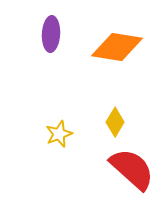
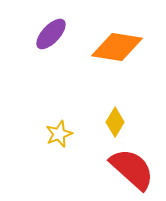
purple ellipse: rotated 40 degrees clockwise
